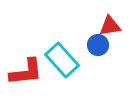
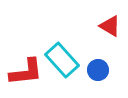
red triangle: rotated 40 degrees clockwise
blue circle: moved 25 px down
